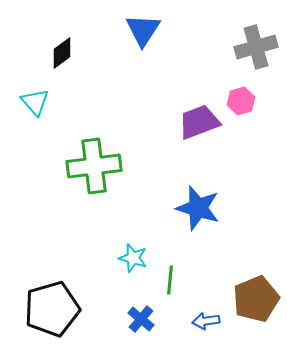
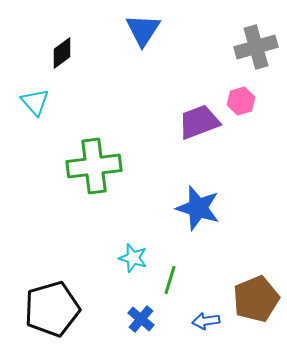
green line: rotated 12 degrees clockwise
